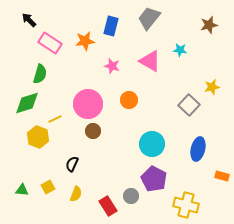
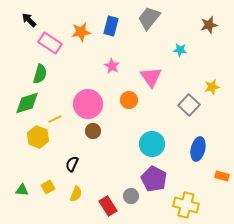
orange star: moved 4 px left, 9 px up
pink triangle: moved 1 px right, 16 px down; rotated 25 degrees clockwise
pink star: rotated 14 degrees clockwise
